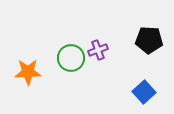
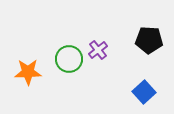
purple cross: rotated 18 degrees counterclockwise
green circle: moved 2 px left, 1 px down
